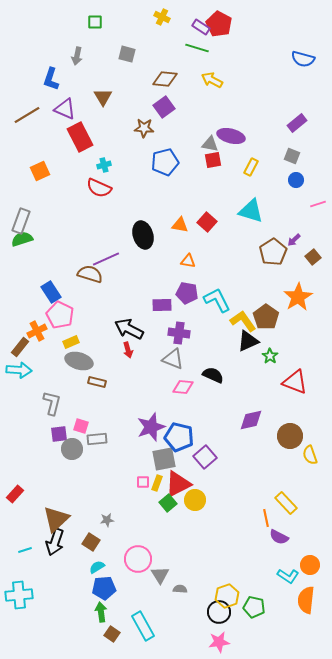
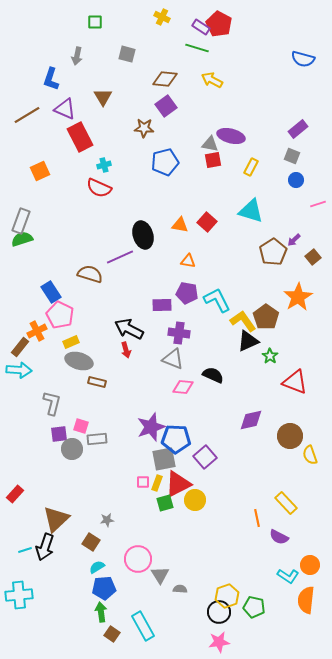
purple square at (164, 107): moved 2 px right, 1 px up
purple rectangle at (297, 123): moved 1 px right, 6 px down
purple line at (106, 259): moved 14 px right, 2 px up
red arrow at (128, 350): moved 2 px left
blue pentagon at (179, 437): moved 3 px left, 2 px down; rotated 12 degrees counterclockwise
green square at (168, 503): moved 3 px left; rotated 24 degrees clockwise
orange line at (266, 518): moved 9 px left
black arrow at (55, 542): moved 10 px left, 5 px down
